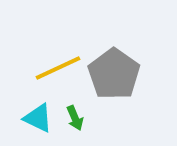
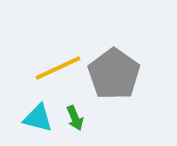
cyan triangle: rotated 12 degrees counterclockwise
